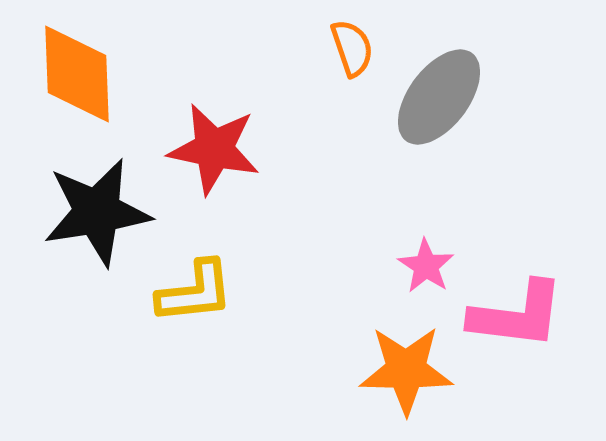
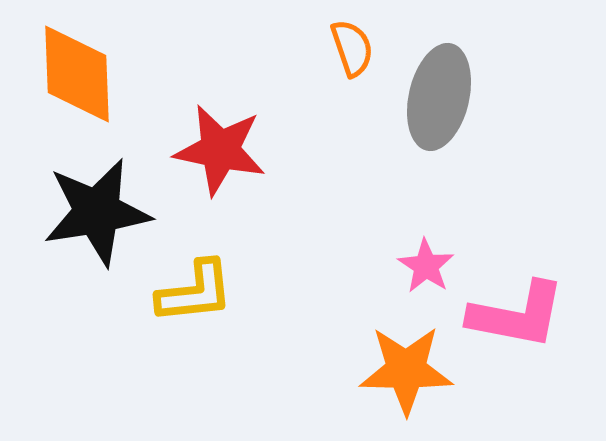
gray ellipse: rotated 24 degrees counterclockwise
red star: moved 6 px right, 1 px down
pink L-shape: rotated 4 degrees clockwise
